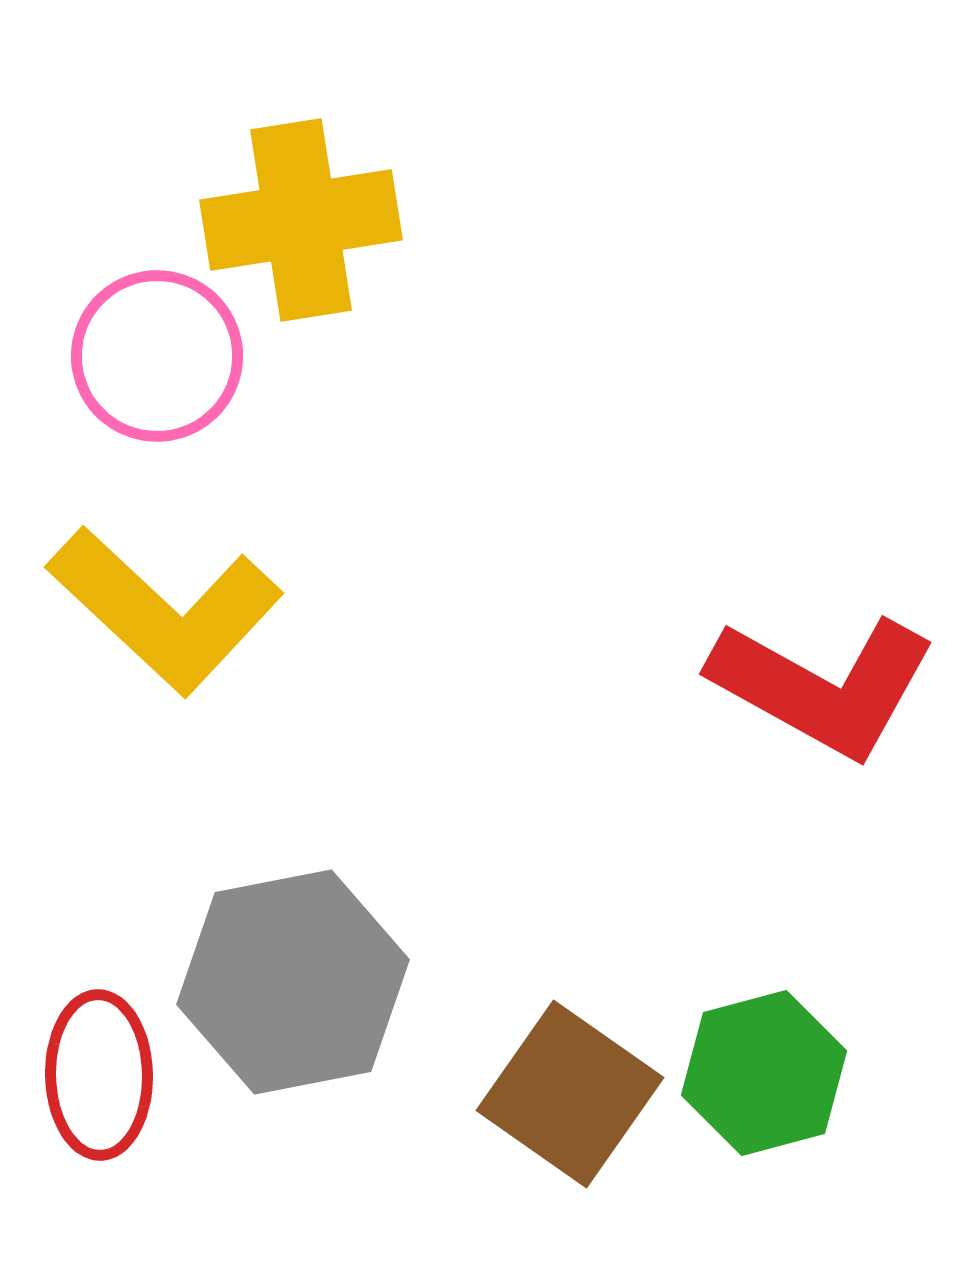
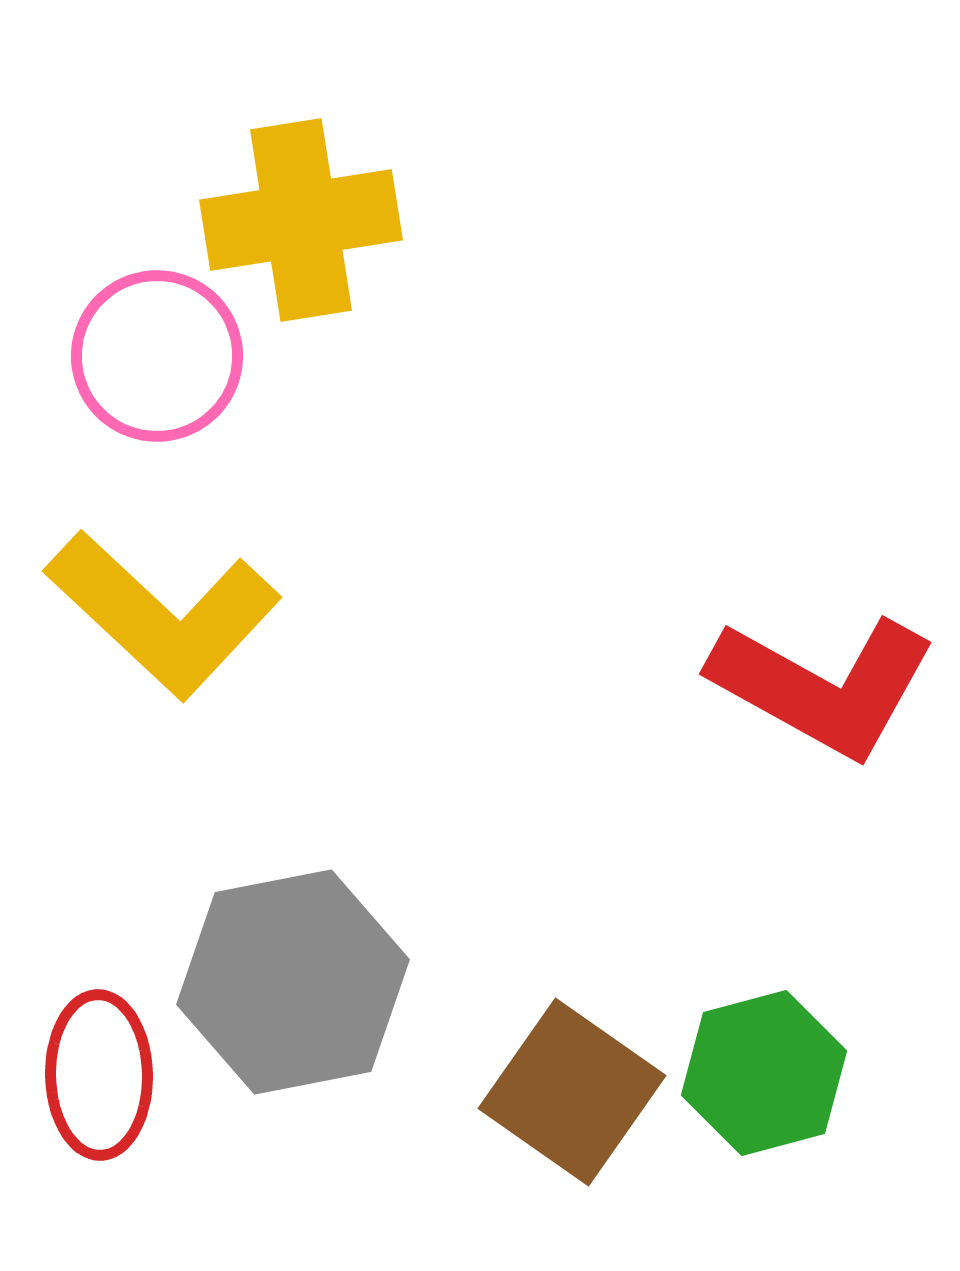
yellow L-shape: moved 2 px left, 4 px down
brown square: moved 2 px right, 2 px up
